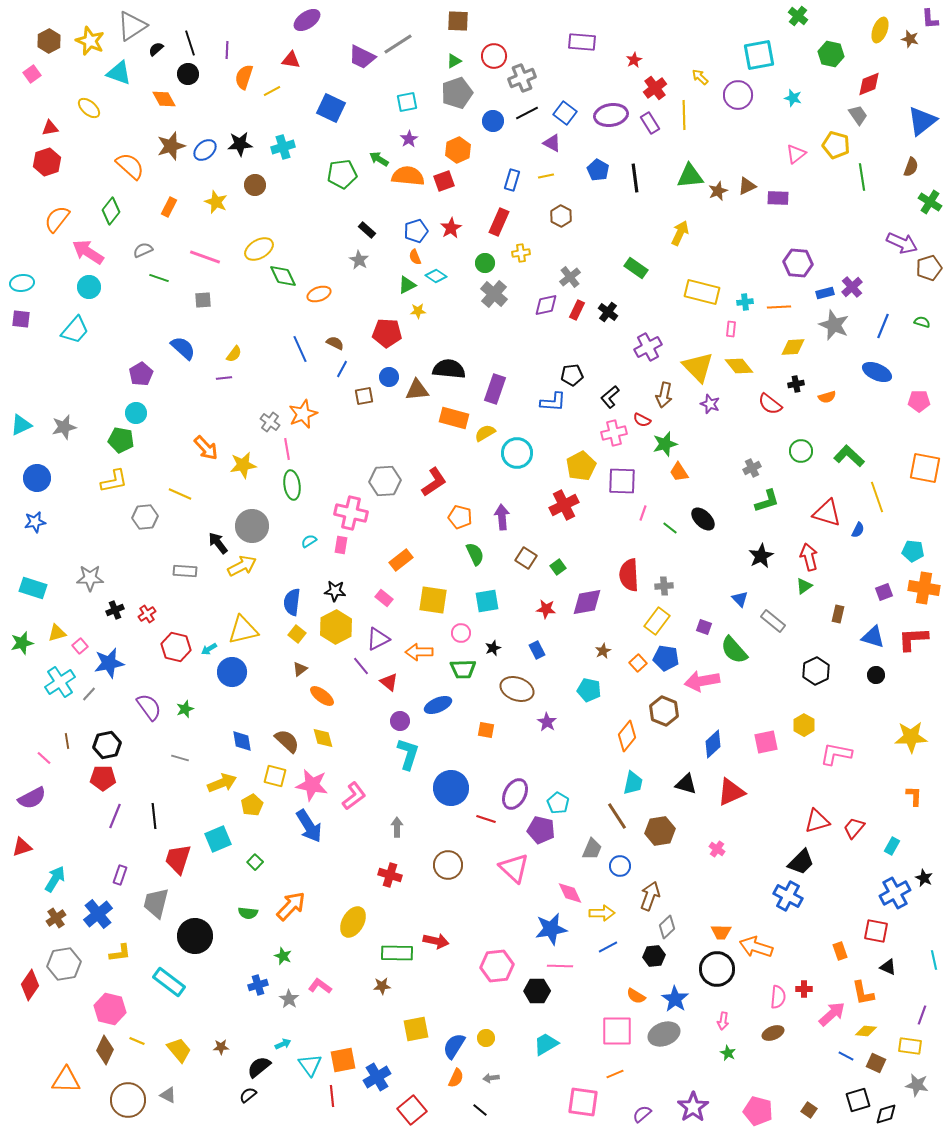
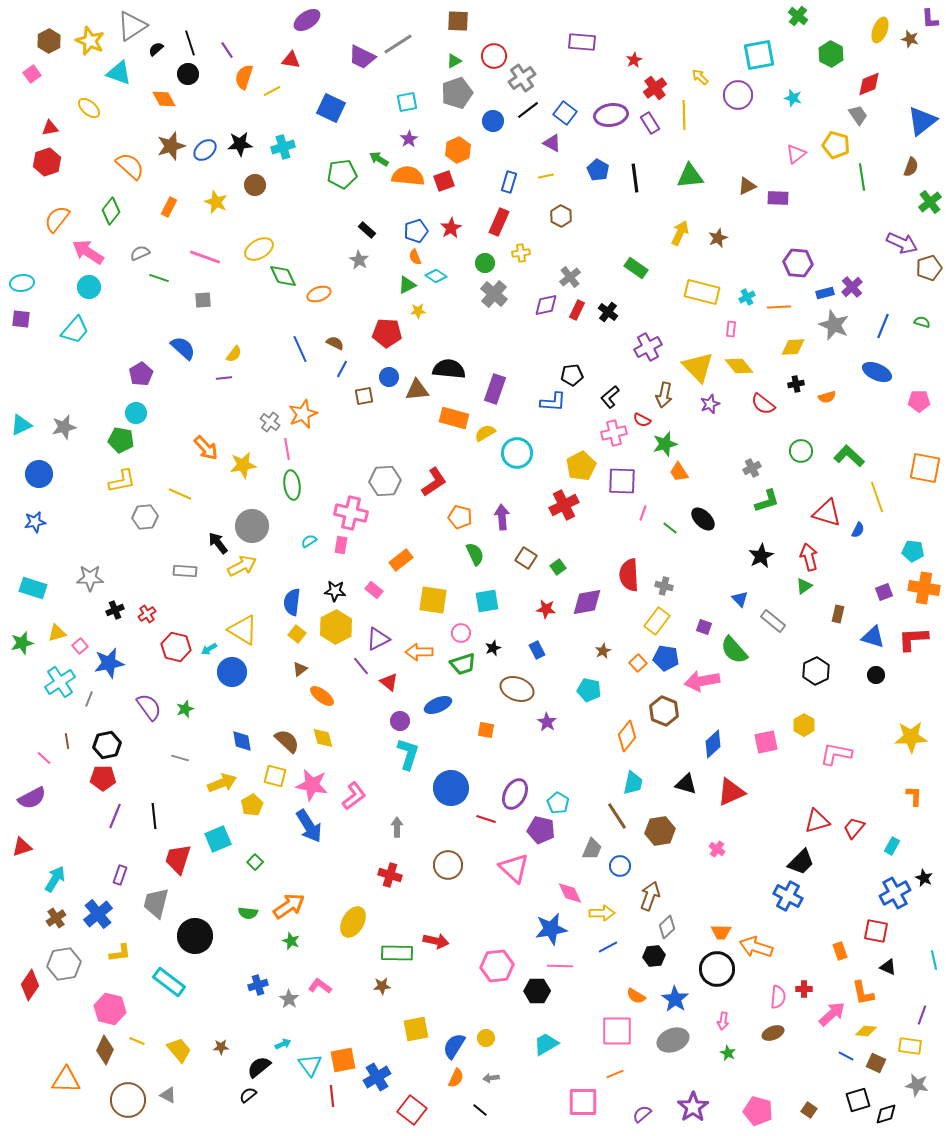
purple line at (227, 50): rotated 36 degrees counterclockwise
green hexagon at (831, 54): rotated 15 degrees clockwise
gray cross at (522, 78): rotated 12 degrees counterclockwise
black line at (527, 113): moved 1 px right, 3 px up; rotated 10 degrees counterclockwise
blue rectangle at (512, 180): moved 3 px left, 2 px down
brown star at (718, 191): moved 47 px down
green cross at (930, 202): rotated 20 degrees clockwise
gray semicircle at (143, 250): moved 3 px left, 3 px down
cyan cross at (745, 302): moved 2 px right, 5 px up; rotated 21 degrees counterclockwise
purple star at (710, 404): rotated 30 degrees clockwise
red semicircle at (770, 404): moved 7 px left
blue circle at (37, 478): moved 2 px right, 4 px up
yellow L-shape at (114, 481): moved 8 px right
gray cross at (664, 586): rotated 18 degrees clockwise
pink rectangle at (384, 598): moved 10 px left, 8 px up
yellow triangle at (243, 630): rotated 44 degrees clockwise
green trapezoid at (463, 669): moved 5 px up; rotated 16 degrees counterclockwise
gray line at (89, 694): moved 5 px down; rotated 21 degrees counterclockwise
orange arrow at (291, 906): moved 2 px left; rotated 12 degrees clockwise
green star at (283, 956): moved 8 px right, 15 px up
gray ellipse at (664, 1034): moved 9 px right, 6 px down
pink square at (583, 1102): rotated 8 degrees counterclockwise
red square at (412, 1110): rotated 12 degrees counterclockwise
